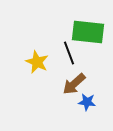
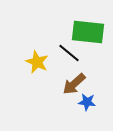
black line: rotated 30 degrees counterclockwise
